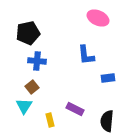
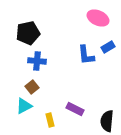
blue rectangle: moved 31 px up; rotated 24 degrees counterclockwise
cyan triangle: rotated 30 degrees clockwise
